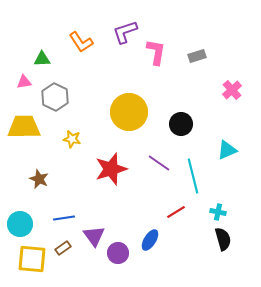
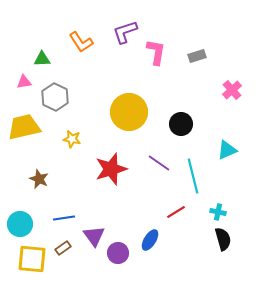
yellow trapezoid: rotated 12 degrees counterclockwise
